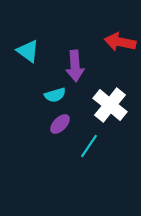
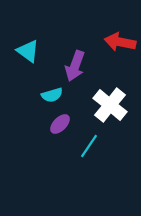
purple arrow: rotated 24 degrees clockwise
cyan semicircle: moved 3 px left
